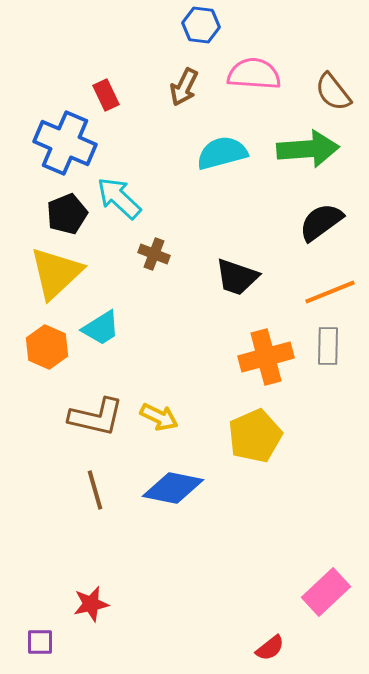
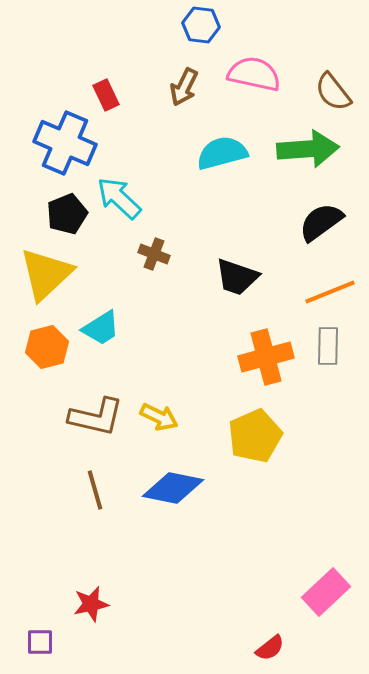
pink semicircle: rotated 8 degrees clockwise
yellow triangle: moved 10 px left, 1 px down
orange hexagon: rotated 21 degrees clockwise
